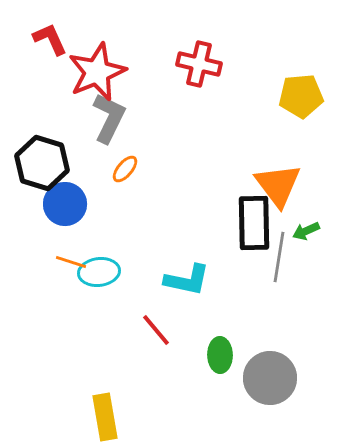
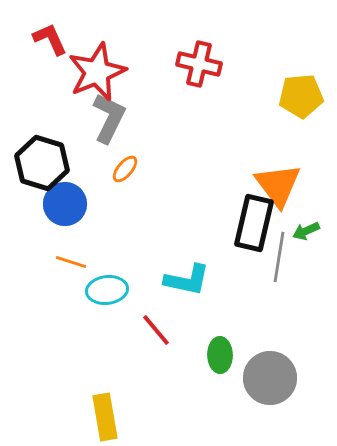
black rectangle: rotated 14 degrees clockwise
cyan ellipse: moved 8 px right, 18 px down
